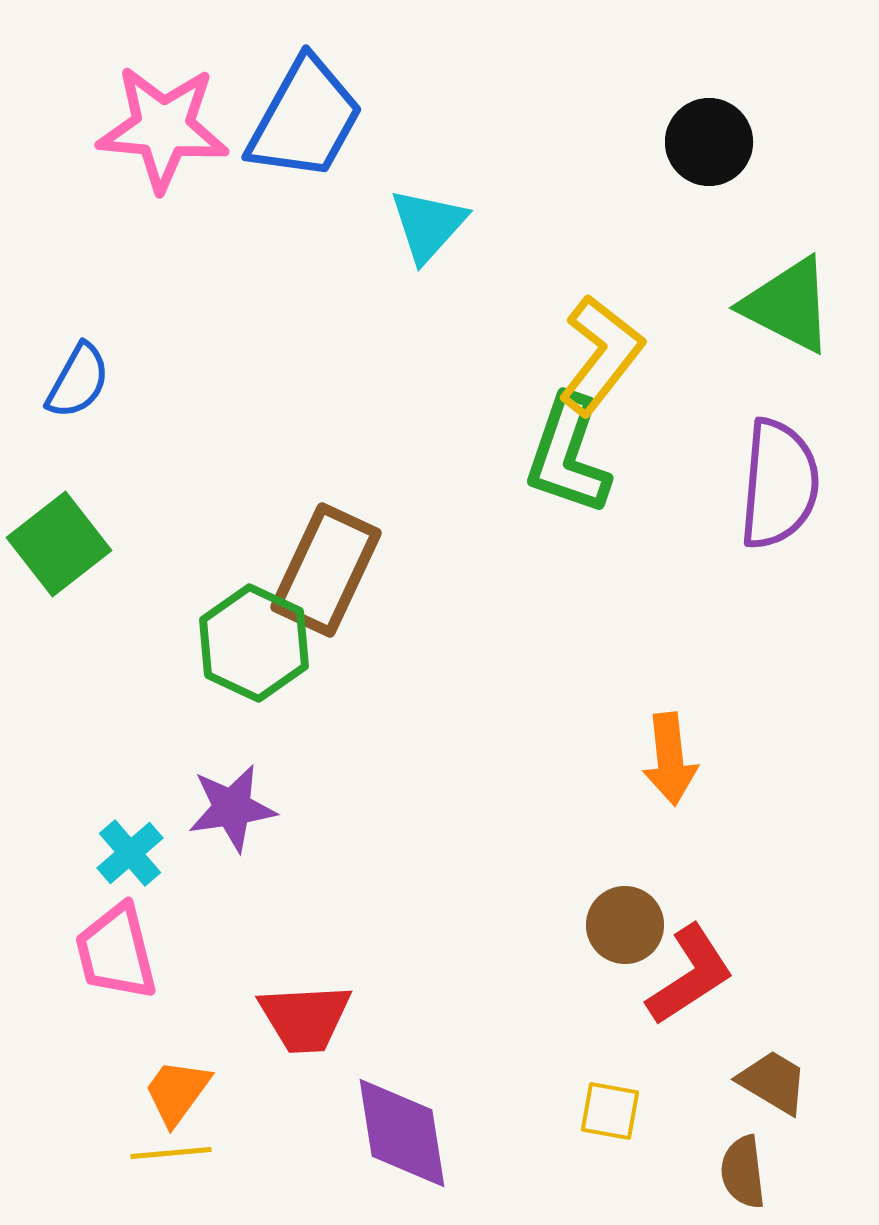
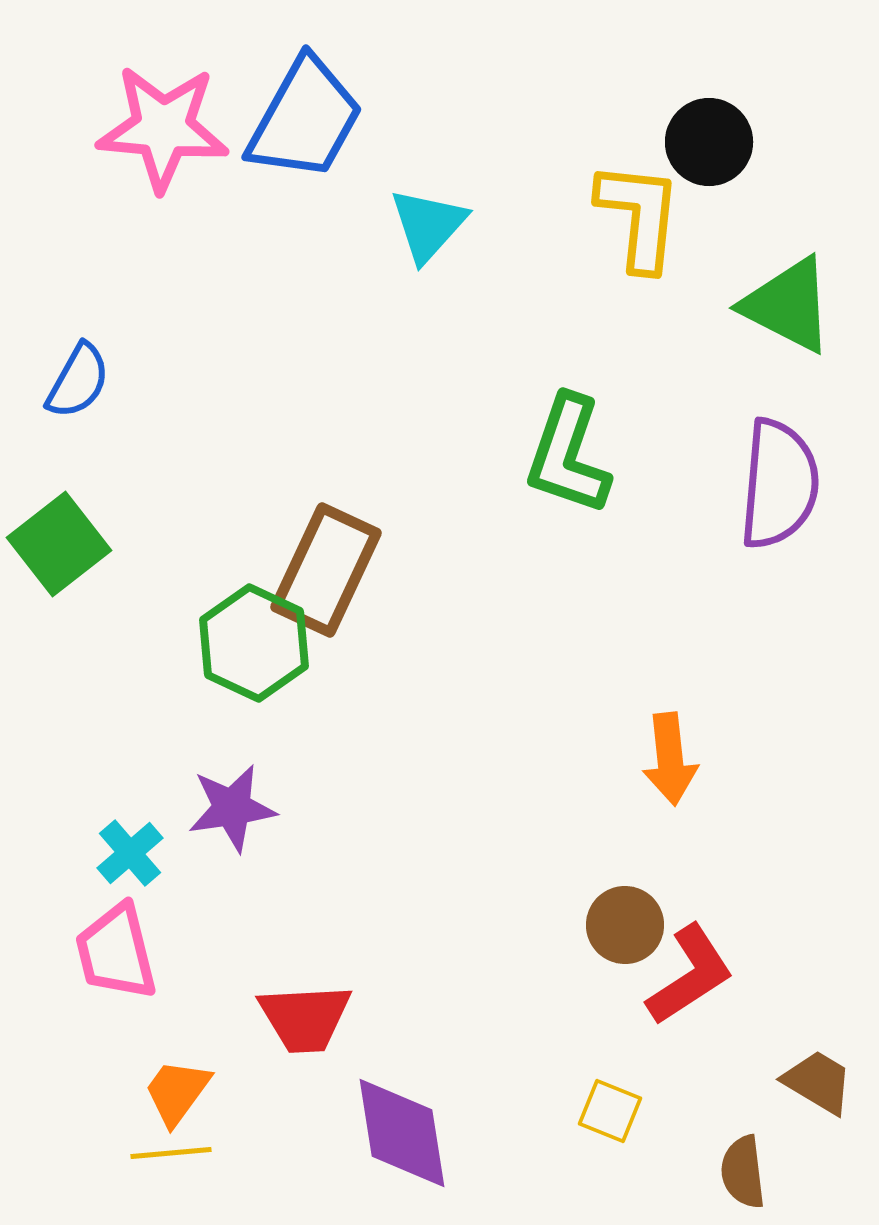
yellow L-shape: moved 38 px right, 139 px up; rotated 32 degrees counterclockwise
brown trapezoid: moved 45 px right
yellow square: rotated 12 degrees clockwise
